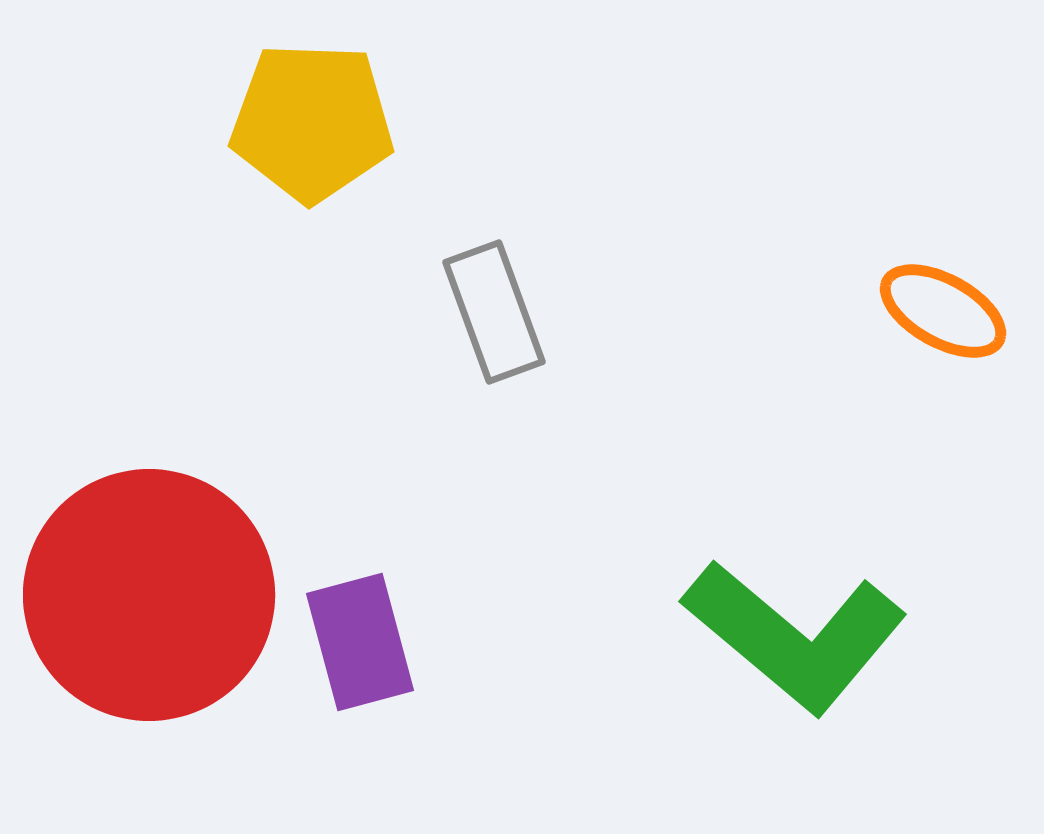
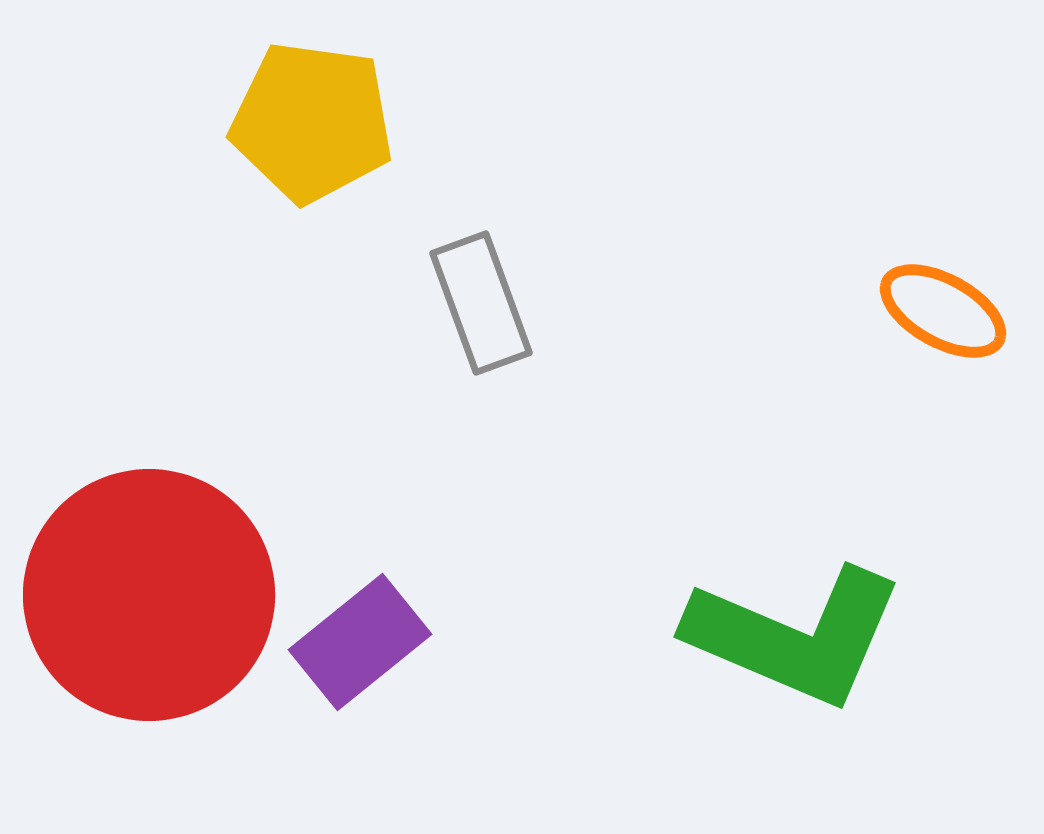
yellow pentagon: rotated 6 degrees clockwise
gray rectangle: moved 13 px left, 9 px up
green L-shape: rotated 17 degrees counterclockwise
purple rectangle: rotated 66 degrees clockwise
